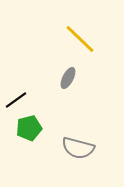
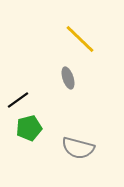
gray ellipse: rotated 45 degrees counterclockwise
black line: moved 2 px right
